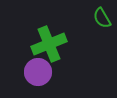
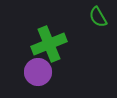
green semicircle: moved 4 px left, 1 px up
